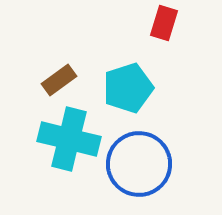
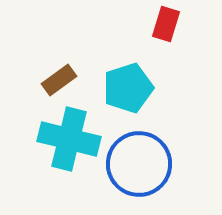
red rectangle: moved 2 px right, 1 px down
